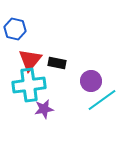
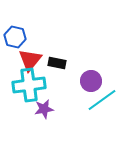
blue hexagon: moved 8 px down
